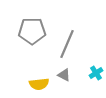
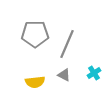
gray pentagon: moved 3 px right, 3 px down
cyan cross: moved 2 px left
yellow semicircle: moved 4 px left, 2 px up
